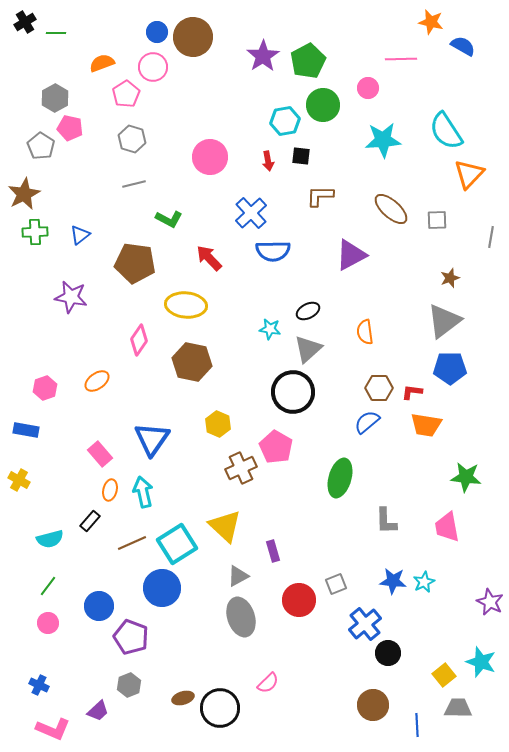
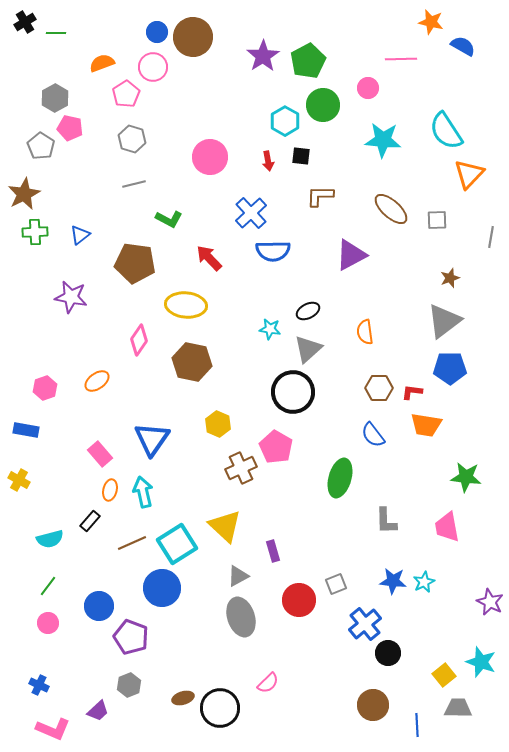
cyan hexagon at (285, 121): rotated 20 degrees counterclockwise
cyan star at (383, 140): rotated 9 degrees clockwise
blue semicircle at (367, 422): moved 6 px right, 13 px down; rotated 88 degrees counterclockwise
